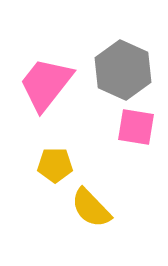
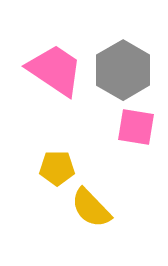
gray hexagon: rotated 6 degrees clockwise
pink trapezoid: moved 9 px right, 14 px up; rotated 86 degrees clockwise
yellow pentagon: moved 2 px right, 3 px down
